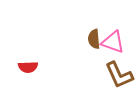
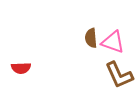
brown semicircle: moved 3 px left, 1 px up
red semicircle: moved 7 px left, 1 px down
